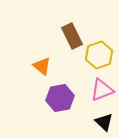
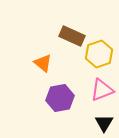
brown rectangle: rotated 40 degrees counterclockwise
yellow hexagon: moved 1 px up
orange triangle: moved 1 px right, 3 px up
black triangle: moved 1 px down; rotated 18 degrees clockwise
